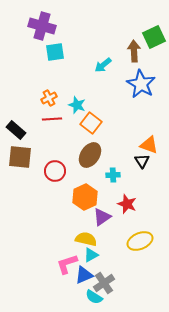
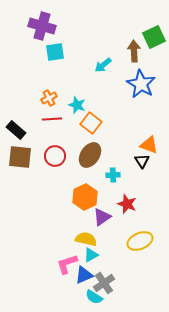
red circle: moved 15 px up
